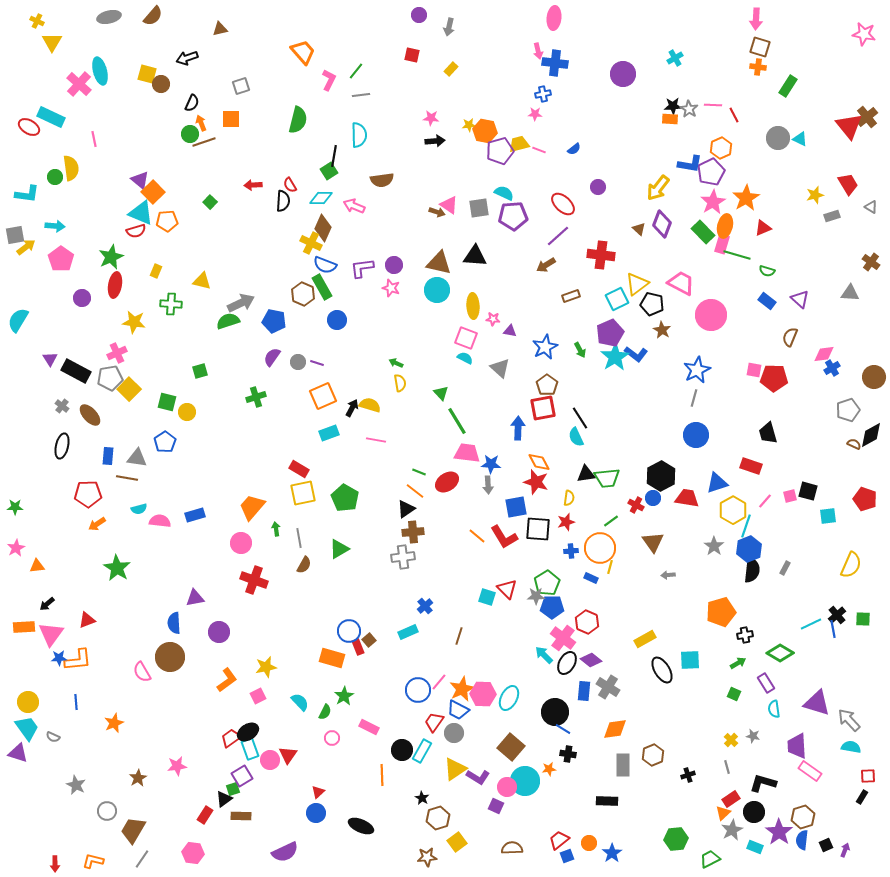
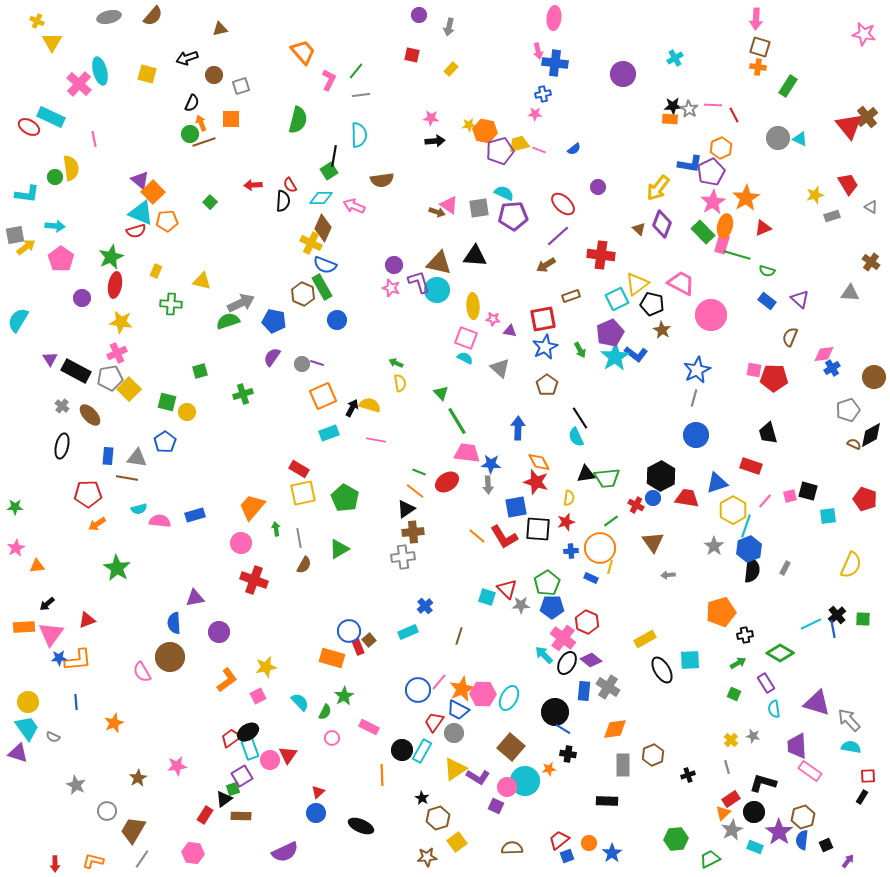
brown circle at (161, 84): moved 53 px right, 9 px up
purple L-shape at (362, 268): moved 57 px right, 14 px down; rotated 80 degrees clockwise
yellow star at (134, 322): moved 13 px left
gray circle at (298, 362): moved 4 px right, 2 px down
green cross at (256, 397): moved 13 px left, 3 px up
red square at (543, 408): moved 89 px up
gray star at (536, 596): moved 15 px left, 9 px down
purple arrow at (845, 850): moved 3 px right, 11 px down; rotated 16 degrees clockwise
